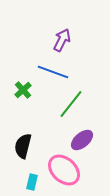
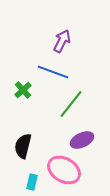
purple arrow: moved 1 px down
purple ellipse: rotated 15 degrees clockwise
pink ellipse: rotated 12 degrees counterclockwise
